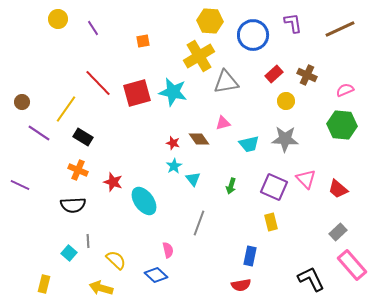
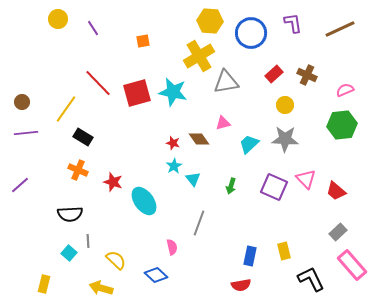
blue circle at (253, 35): moved 2 px left, 2 px up
yellow circle at (286, 101): moved 1 px left, 4 px down
green hexagon at (342, 125): rotated 12 degrees counterclockwise
purple line at (39, 133): moved 13 px left; rotated 40 degrees counterclockwise
cyan trapezoid at (249, 144): rotated 150 degrees clockwise
purple line at (20, 185): rotated 66 degrees counterclockwise
red trapezoid at (338, 189): moved 2 px left, 2 px down
black semicircle at (73, 205): moved 3 px left, 9 px down
yellow rectangle at (271, 222): moved 13 px right, 29 px down
pink semicircle at (168, 250): moved 4 px right, 3 px up
